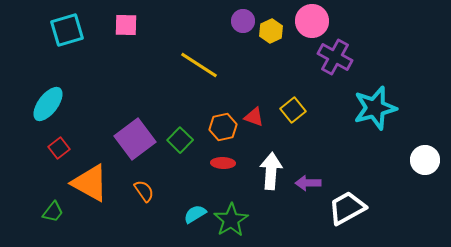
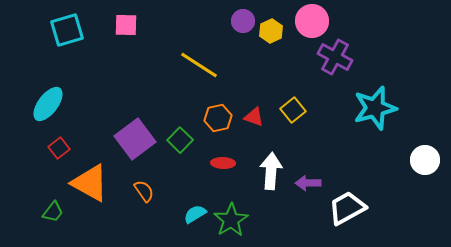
orange hexagon: moved 5 px left, 9 px up
